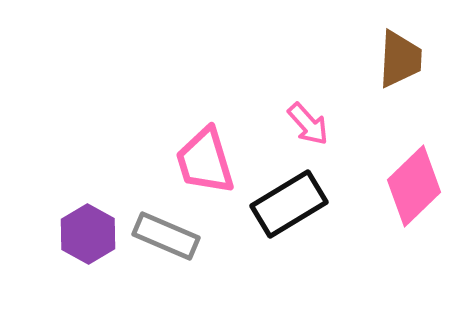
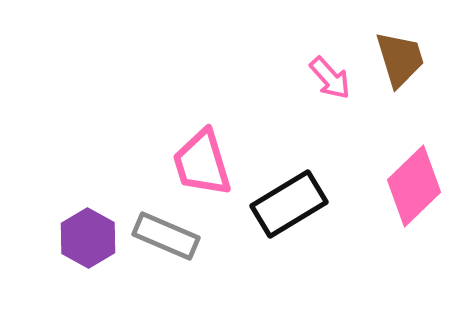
brown trapezoid: rotated 20 degrees counterclockwise
pink arrow: moved 22 px right, 46 px up
pink trapezoid: moved 3 px left, 2 px down
purple hexagon: moved 4 px down
